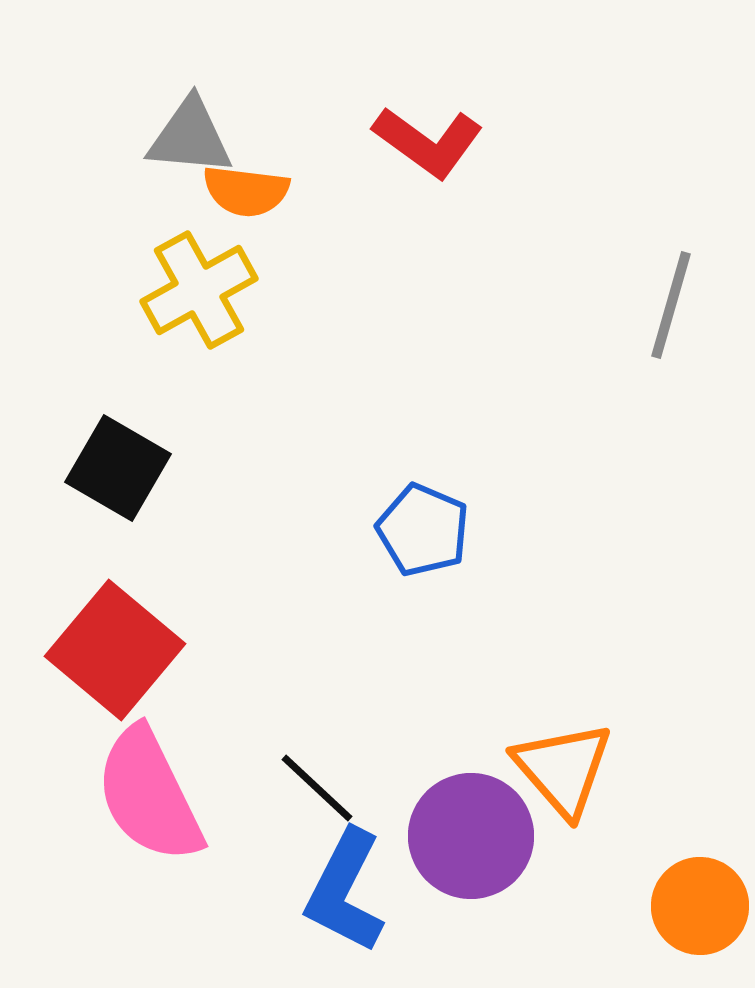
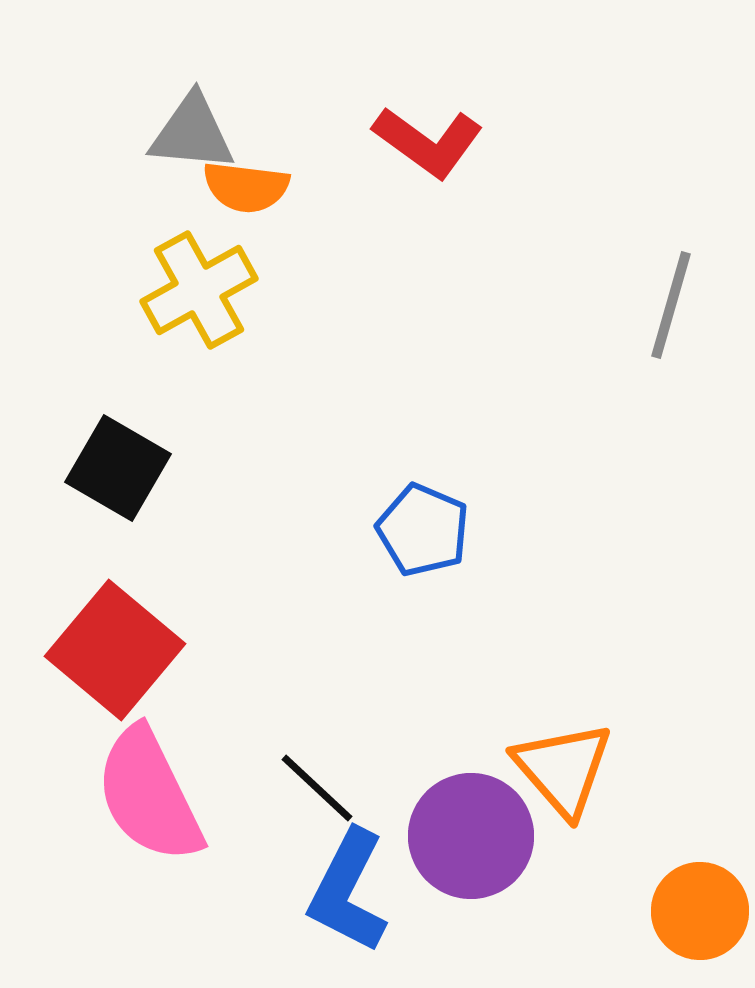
gray triangle: moved 2 px right, 4 px up
orange semicircle: moved 4 px up
blue L-shape: moved 3 px right
orange circle: moved 5 px down
